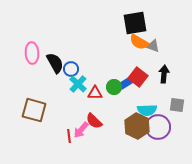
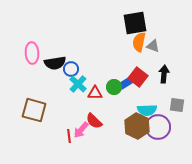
orange semicircle: rotated 72 degrees clockwise
black semicircle: rotated 110 degrees clockwise
